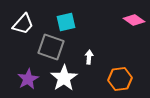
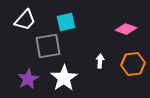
pink diamond: moved 8 px left, 9 px down; rotated 15 degrees counterclockwise
white trapezoid: moved 2 px right, 4 px up
gray square: moved 3 px left, 1 px up; rotated 28 degrees counterclockwise
white arrow: moved 11 px right, 4 px down
orange hexagon: moved 13 px right, 15 px up
